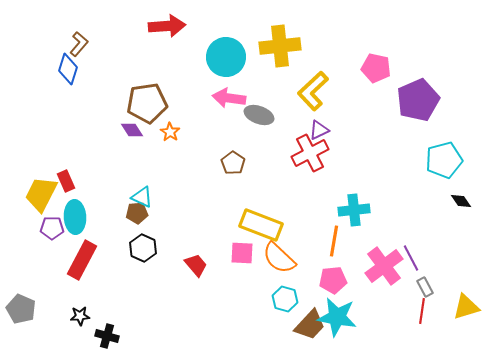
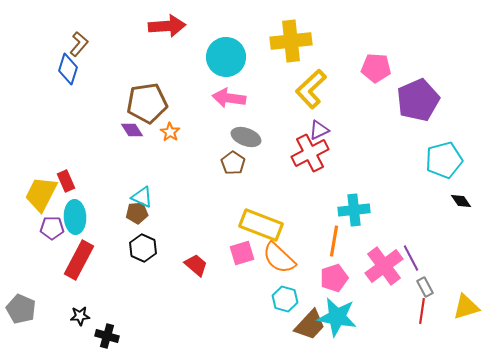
yellow cross at (280, 46): moved 11 px right, 5 px up
pink pentagon at (376, 68): rotated 8 degrees counterclockwise
yellow L-shape at (313, 91): moved 2 px left, 2 px up
gray ellipse at (259, 115): moved 13 px left, 22 px down
pink square at (242, 253): rotated 20 degrees counterclockwise
red rectangle at (82, 260): moved 3 px left
red trapezoid at (196, 265): rotated 10 degrees counterclockwise
pink pentagon at (333, 280): moved 1 px right, 2 px up; rotated 12 degrees counterclockwise
